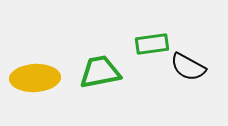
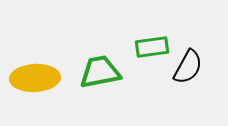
green rectangle: moved 3 px down
black semicircle: rotated 90 degrees counterclockwise
